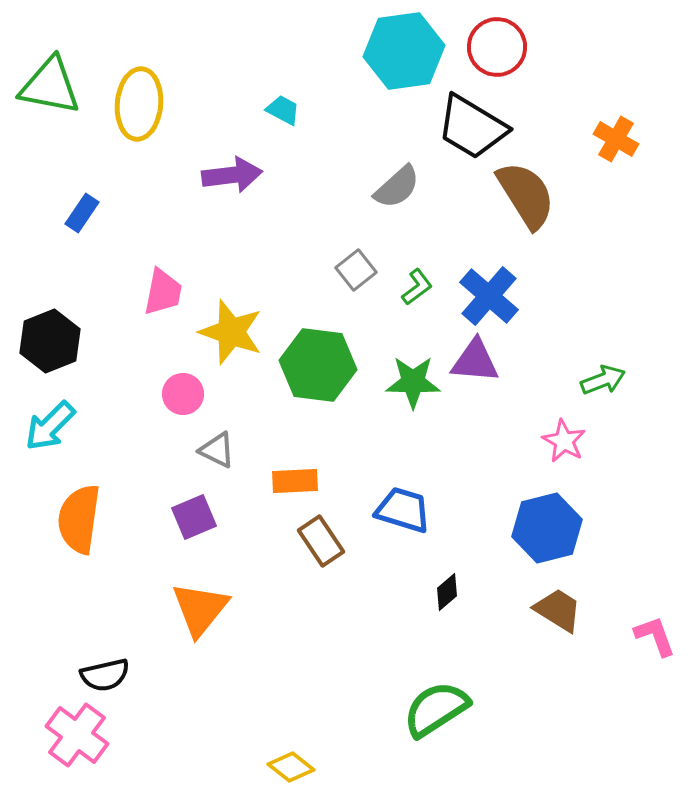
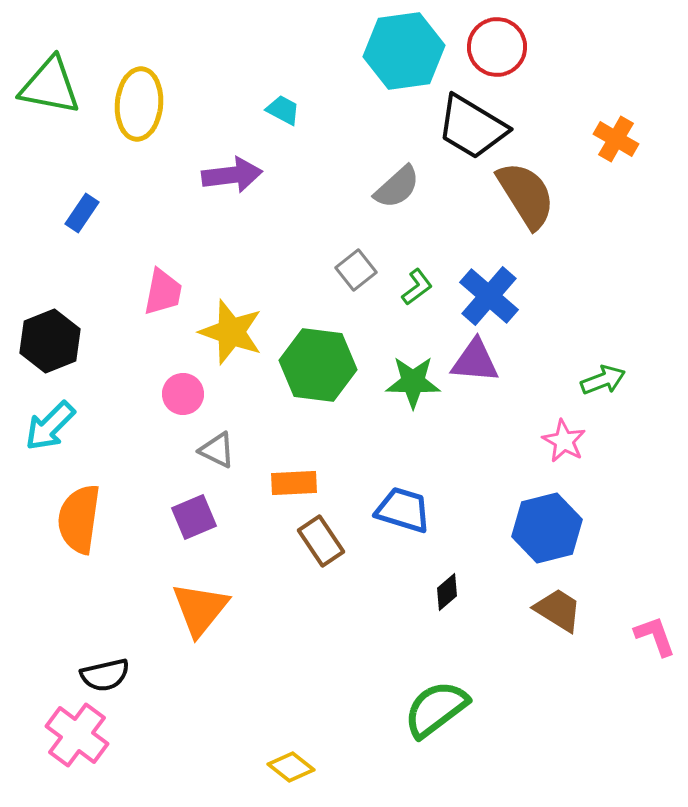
orange rectangle: moved 1 px left, 2 px down
green semicircle: rotated 4 degrees counterclockwise
